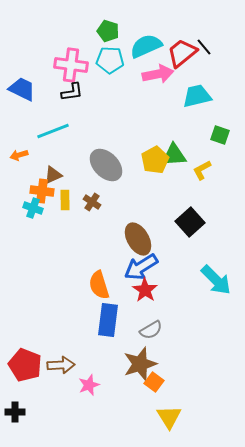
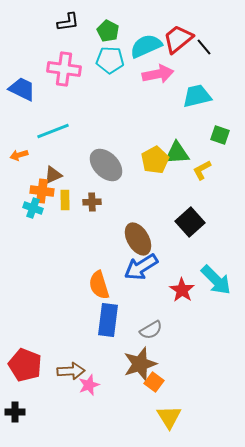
green pentagon: rotated 10 degrees clockwise
red trapezoid: moved 4 px left, 14 px up
pink cross: moved 7 px left, 4 px down
black L-shape: moved 4 px left, 70 px up
green triangle: moved 3 px right, 2 px up
brown cross: rotated 36 degrees counterclockwise
red star: moved 37 px right
brown arrow: moved 10 px right, 6 px down
